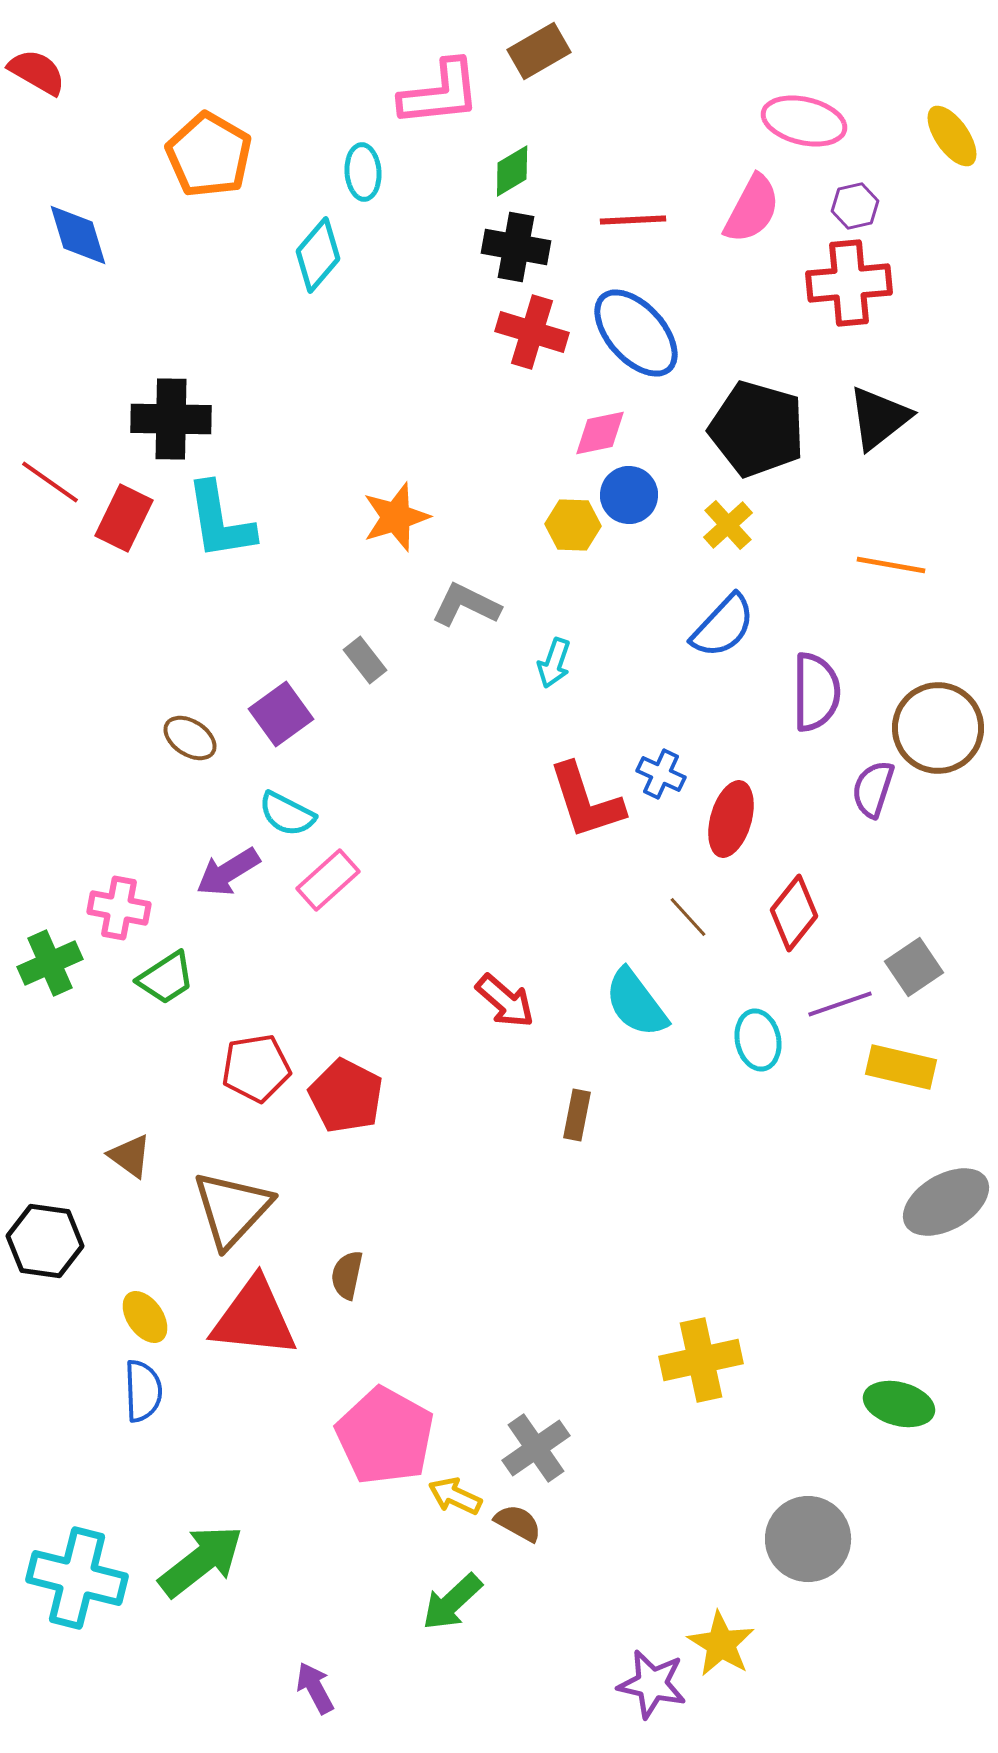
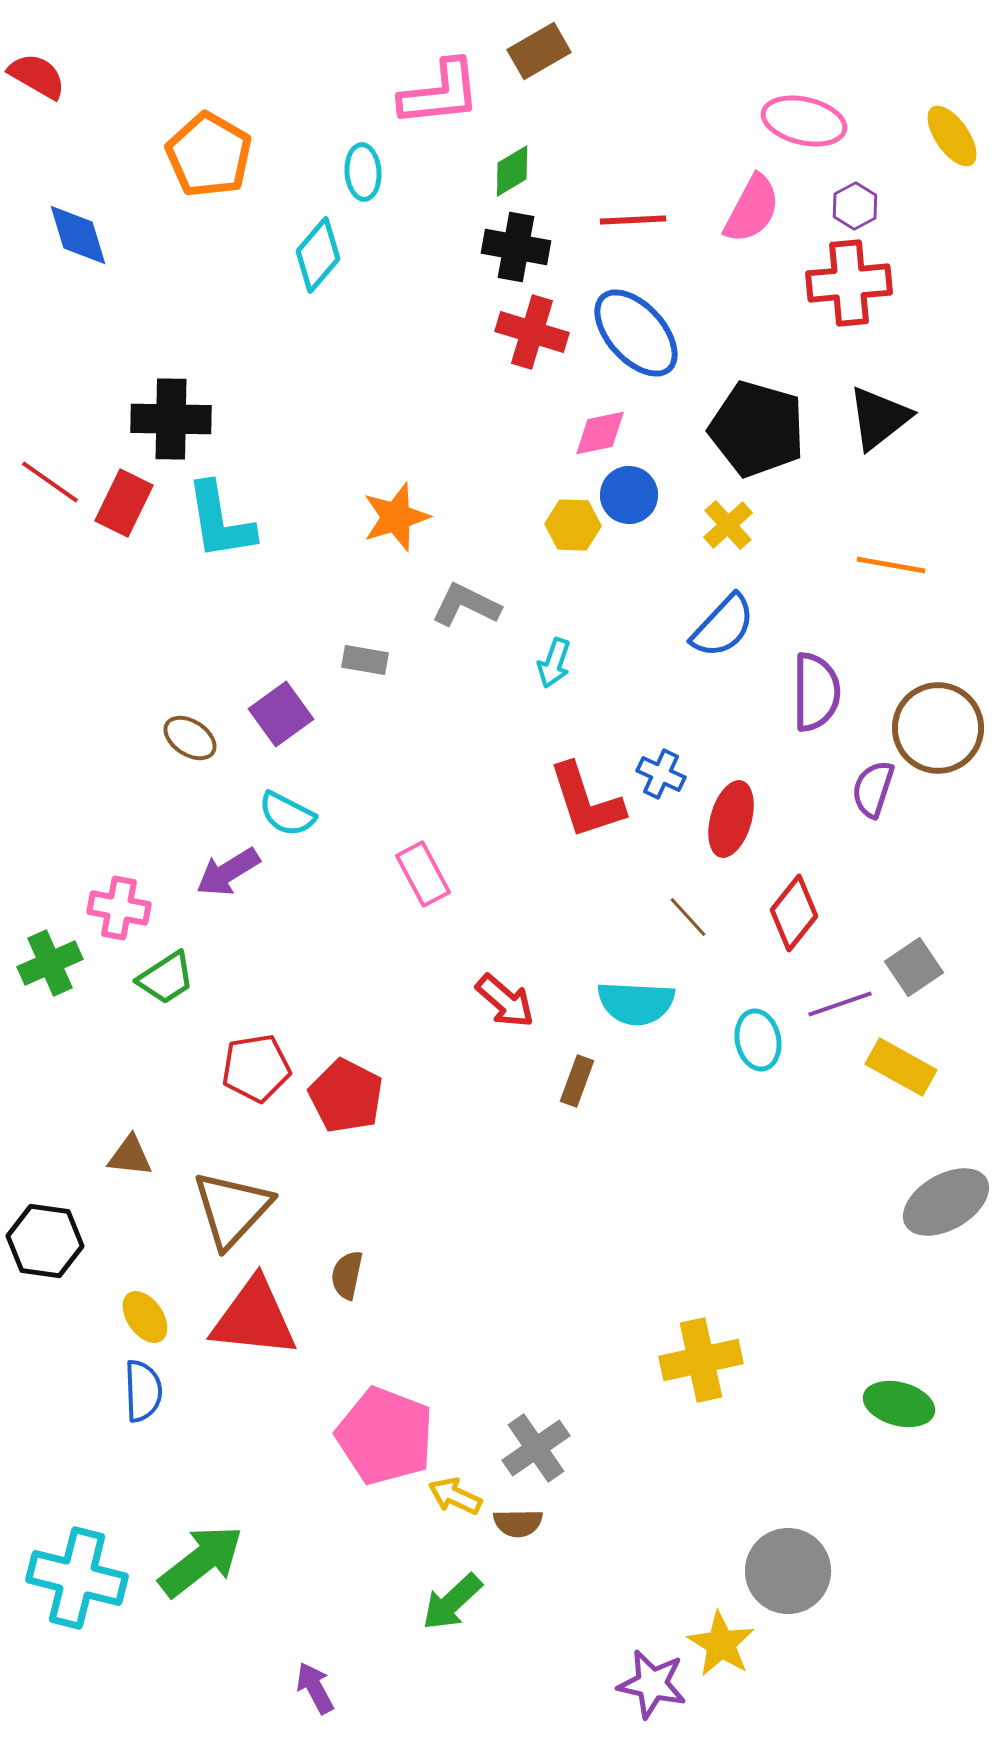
red semicircle at (37, 72): moved 4 px down
purple hexagon at (855, 206): rotated 15 degrees counterclockwise
red rectangle at (124, 518): moved 15 px up
gray rectangle at (365, 660): rotated 42 degrees counterclockwise
pink rectangle at (328, 880): moved 95 px right, 6 px up; rotated 76 degrees counterclockwise
cyan semicircle at (636, 1003): rotated 50 degrees counterclockwise
yellow rectangle at (901, 1067): rotated 16 degrees clockwise
brown rectangle at (577, 1115): moved 34 px up; rotated 9 degrees clockwise
brown triangle at (130, 1156): rotated 30 degrees counterclockwise
pink pentagon at (385, 1436): rotated 8 degrees counterclockwise
brown semicircle at (518, 1523): rotated 150 degrees clockwise
gray circle at (808, 1539): moved 20 px left, 32 px down
